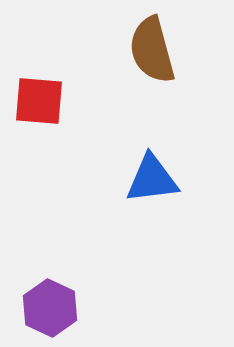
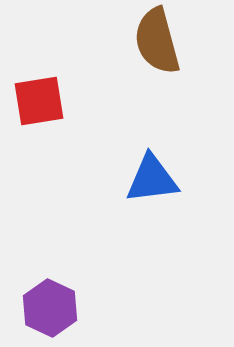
brown semicircle: moved 5 px right, 9 px up
red square: rotated 14 degrees counterclockwise
